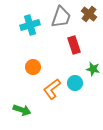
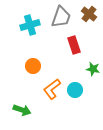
orange circle: moved 1 px up
cyan circle: moved 7 px down
